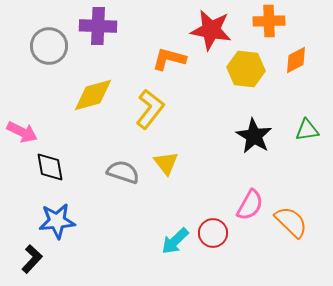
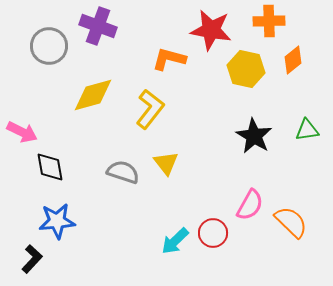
purple cross: rotated 18 degrees clockwise
orange diamond: moved 3 px left; rotated 12 degrees counterclockwise
yellow hexagon: rotated 6 degrees clockwise
